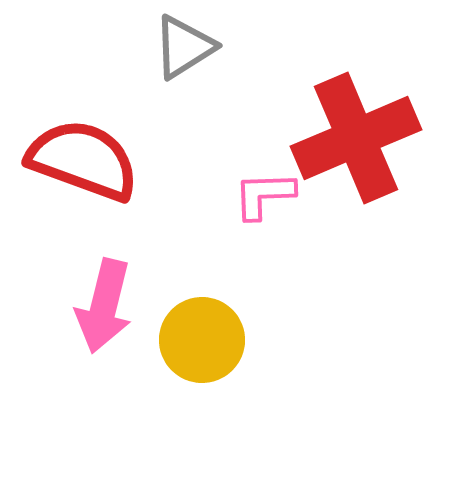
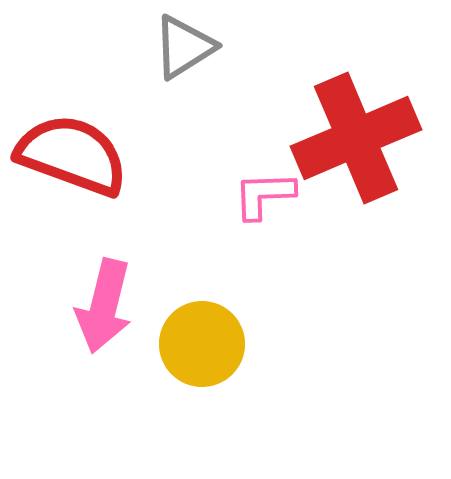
red semicircle: moved 11 px left, 5 px up
yellow circle: moved 4 px down
